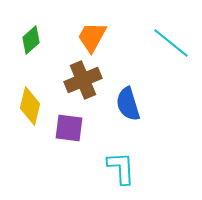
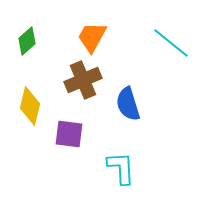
green diamond: moved 4 px left, 1 px down
purple square: moved 6 px down
